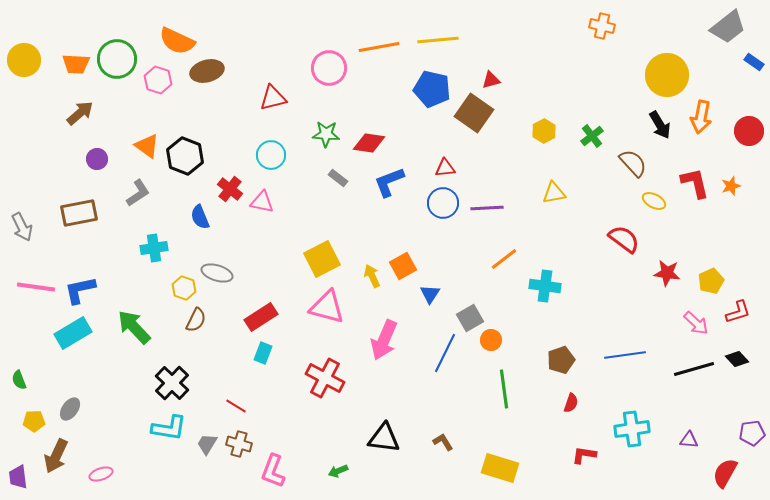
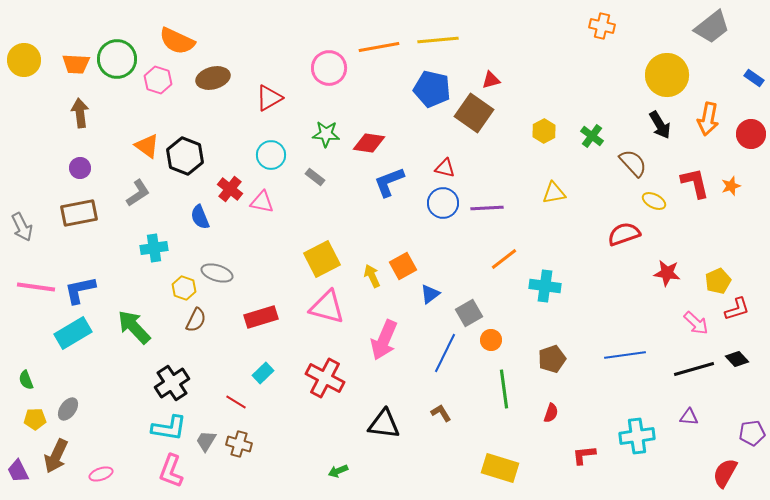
gray trapezoid at (728, 27): moved 16 px left
blue rectangle at (754, 62): moved 16 px down
brown ellipse at (207, 71): moved 6 px right, 7 px down
red triangle at (273, 98): moved 4 px left; rotated 16 degrees counterclockwise
brown arrow at (80, 113): rotated 56 degrees counterclockwise
orange arrow at (701, 117): moved 7 px right, 2 px down
red circle at (749, 131): moved 2 px right, 3 px down
green cross at (592, 136): rotated 15 degrees counterclockwise
purple circle at (97, 159): moved 17 px left, 9 px down
red triangle at (445, 168): rotated 20 degrees clockwise
gray rectangle at (338, 178): moved 23 px left, 1 px up
red semicircle at (624, 239): moved 5 px up; rotated 56 degrees counterclockwise
yellow pentagon at (711, 281): moved 7 px right
blue triangle at (430, 294): rotated 20 degrees clockwise
red L-shape at (738, 312): moved 1 px left, 3 px up
red rectangle at (261, 317): rotated 16 degrees clockwise
gray square at (470, 318): moved 1 px left, 5 px up
cyan rectangle at (263, 353): moved 20 px down; rotated 25 degrees clockwise
brown pentagon at (561, 360): moved 9 px left, 1 px up
green semicircle at (19, 380): moved 7 px right
black cross at (172, 383): rotated 12 degrees clockwise
red semicircle at (571, 403): moved 20 px left, 10 px down
red line at (236, 406): moved 4 px up
gray ellipse at (70, 409): moved 2 px left
yellow pentagon at (34, 421): moved 1 px right, 2 px up
cyan cross at (632, 429): moved 5 px right, 7 px down
black triangle at (384, 438): moved 14 px up
purple triangle at (689, 440): moved 23 px up
brown L-shape at (443, 442): moved 2 px left, 29 px up
gray trapezoid at (207, 444): moved 1 px left, 3 px up
red L-shape at (584, 455): rotated 15 degrees counterclockwise
pink L-shape at (273, 471): moved 102 px left
purple trapezoid at (18, 477): moved 6 px up; rotated 20 degrees counterclockwise
